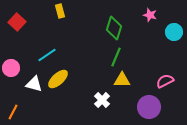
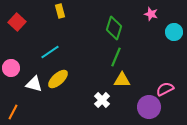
pink star: moved 1 px right, 1 px up
cyan line: moved 3 px right, 3 px up
pink semicircle: moved 8 px down
